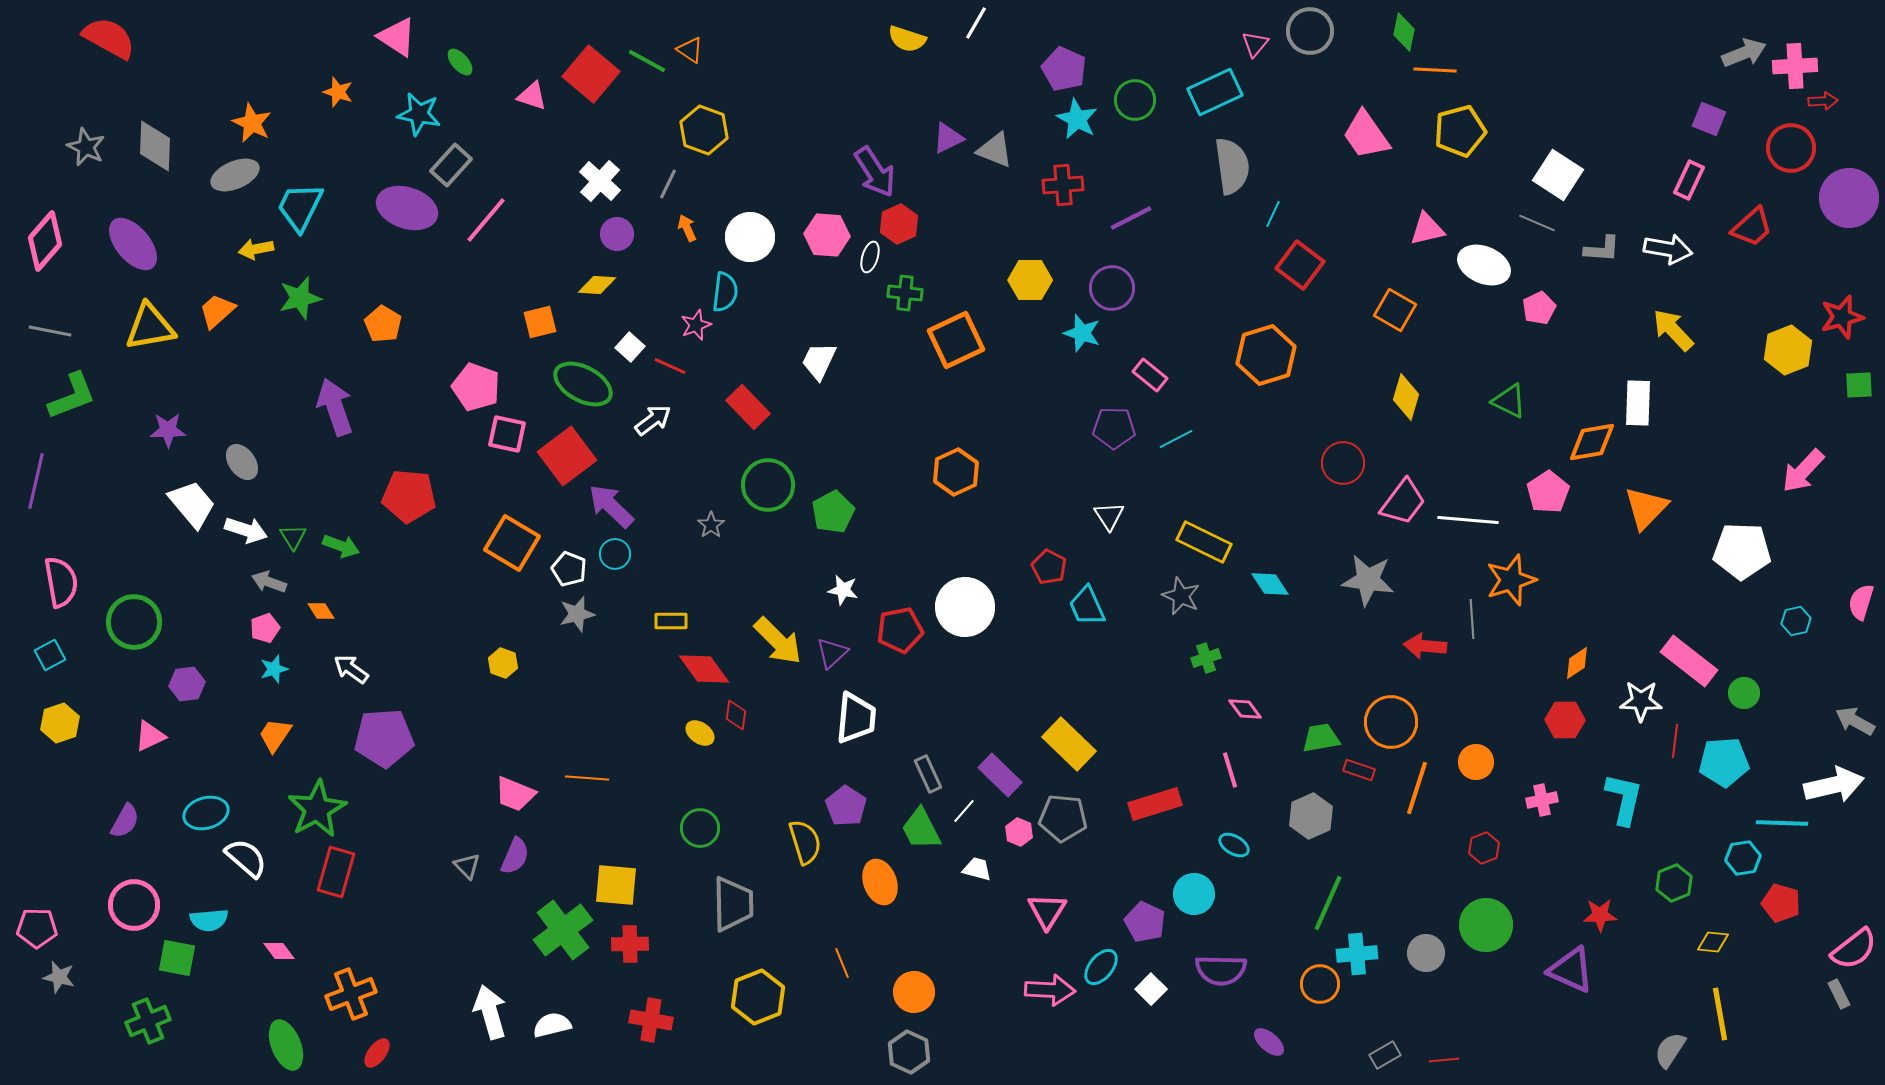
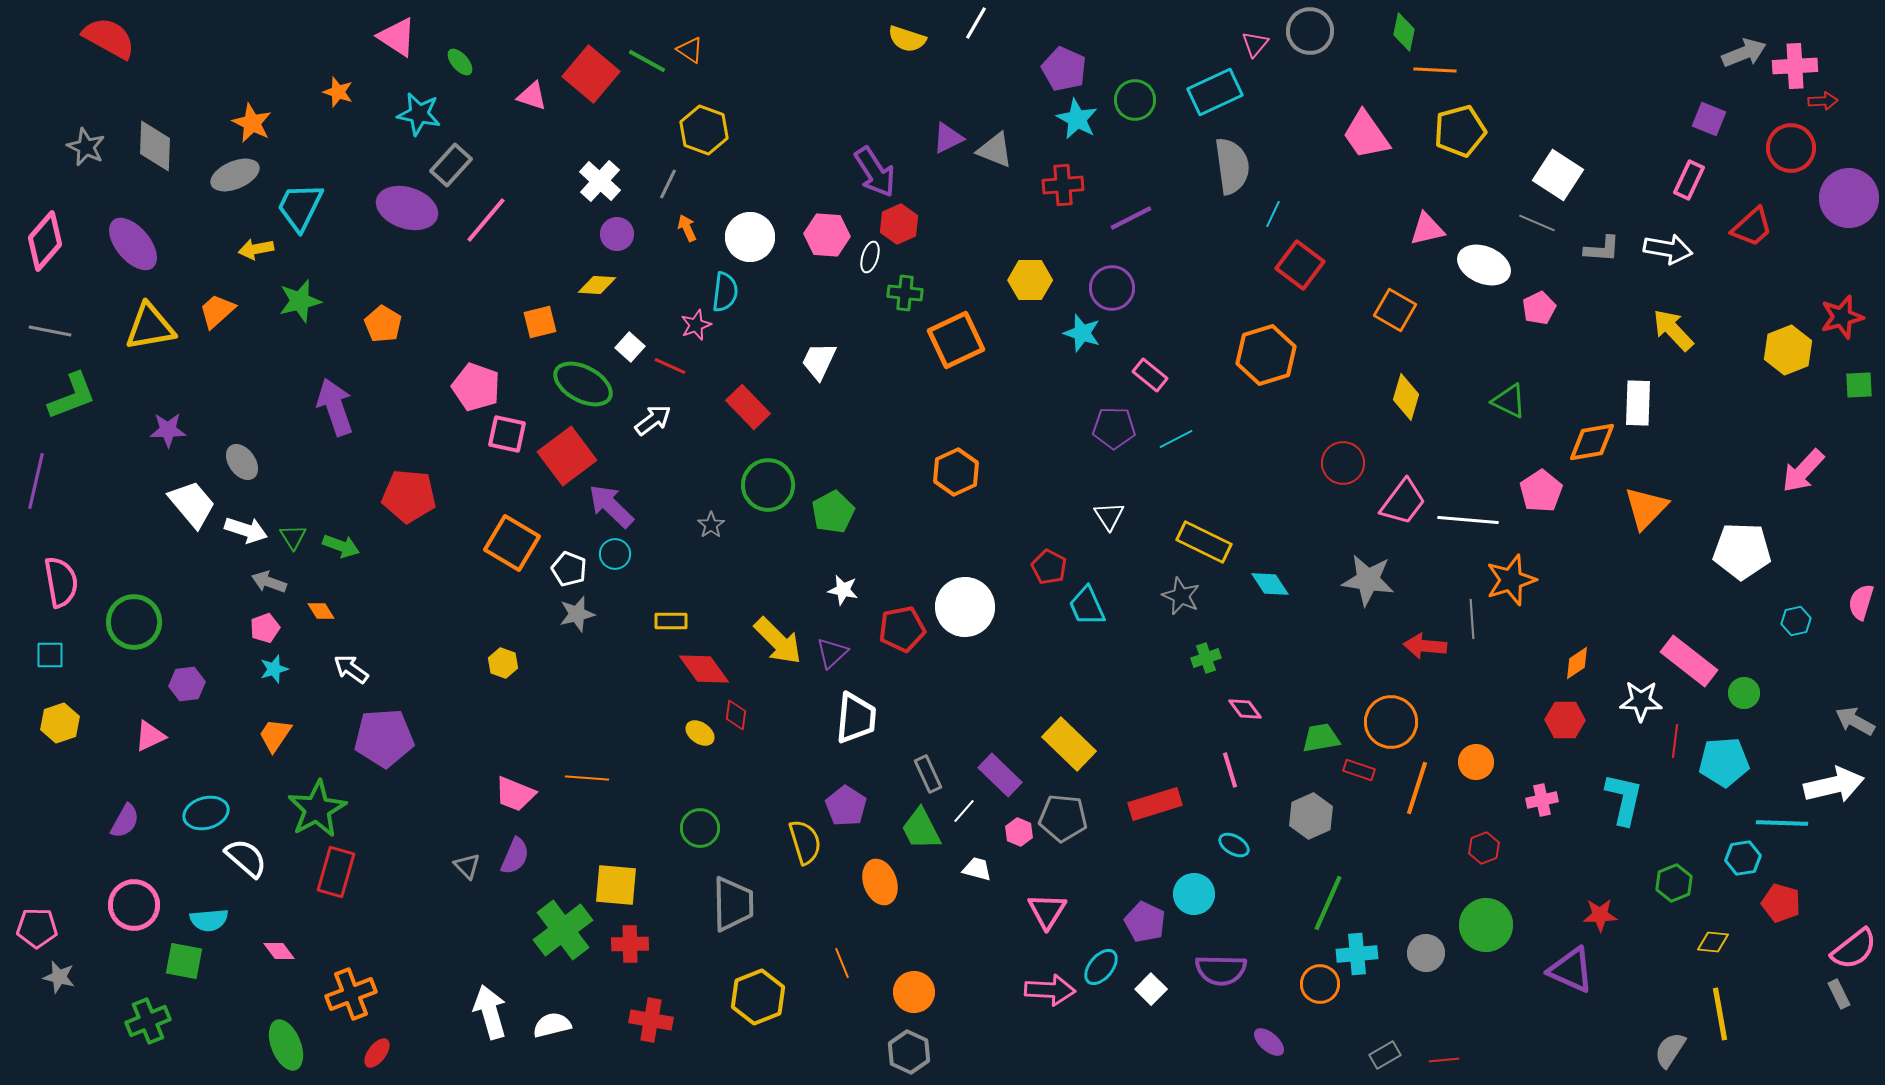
green star at (300, 298): moved 3 px down
pink pentagon at (1548, 492): moved 7 px left, 1 px up
red pentagon at (900, 630): moved 2 px right, 1 px up
cyan square at (50, 655): rotated 28 degrees clockwise
green square at (177, 958): moved 7 px right, 3 px down
